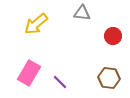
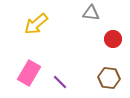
gray triangle: moved 9 px right
red circle: moved 3 px down
